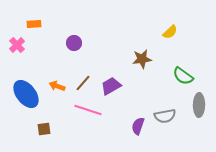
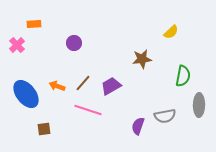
yellow semicircle: moved 1 px right
green semicircle: rotated 115 degrees counterclockwise
